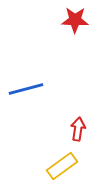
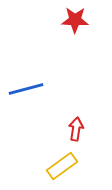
red arrow: moved 2 px left
